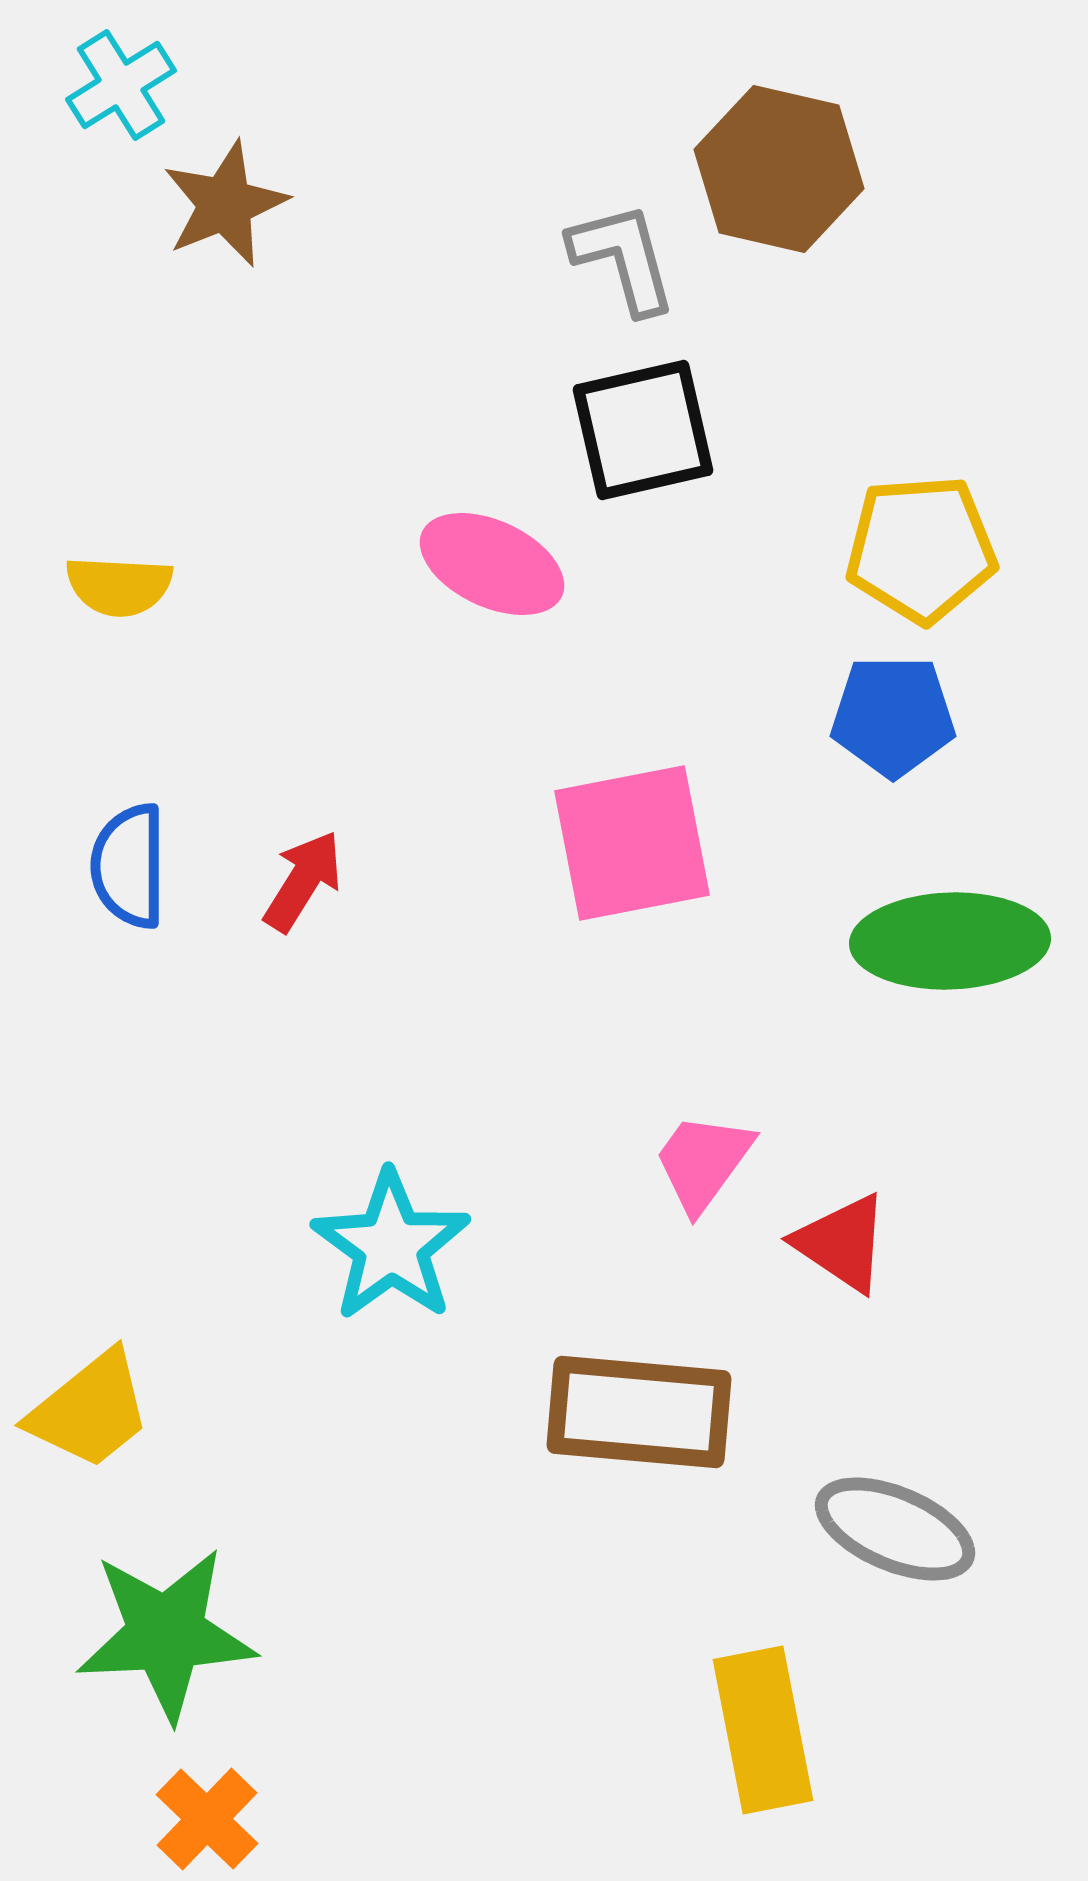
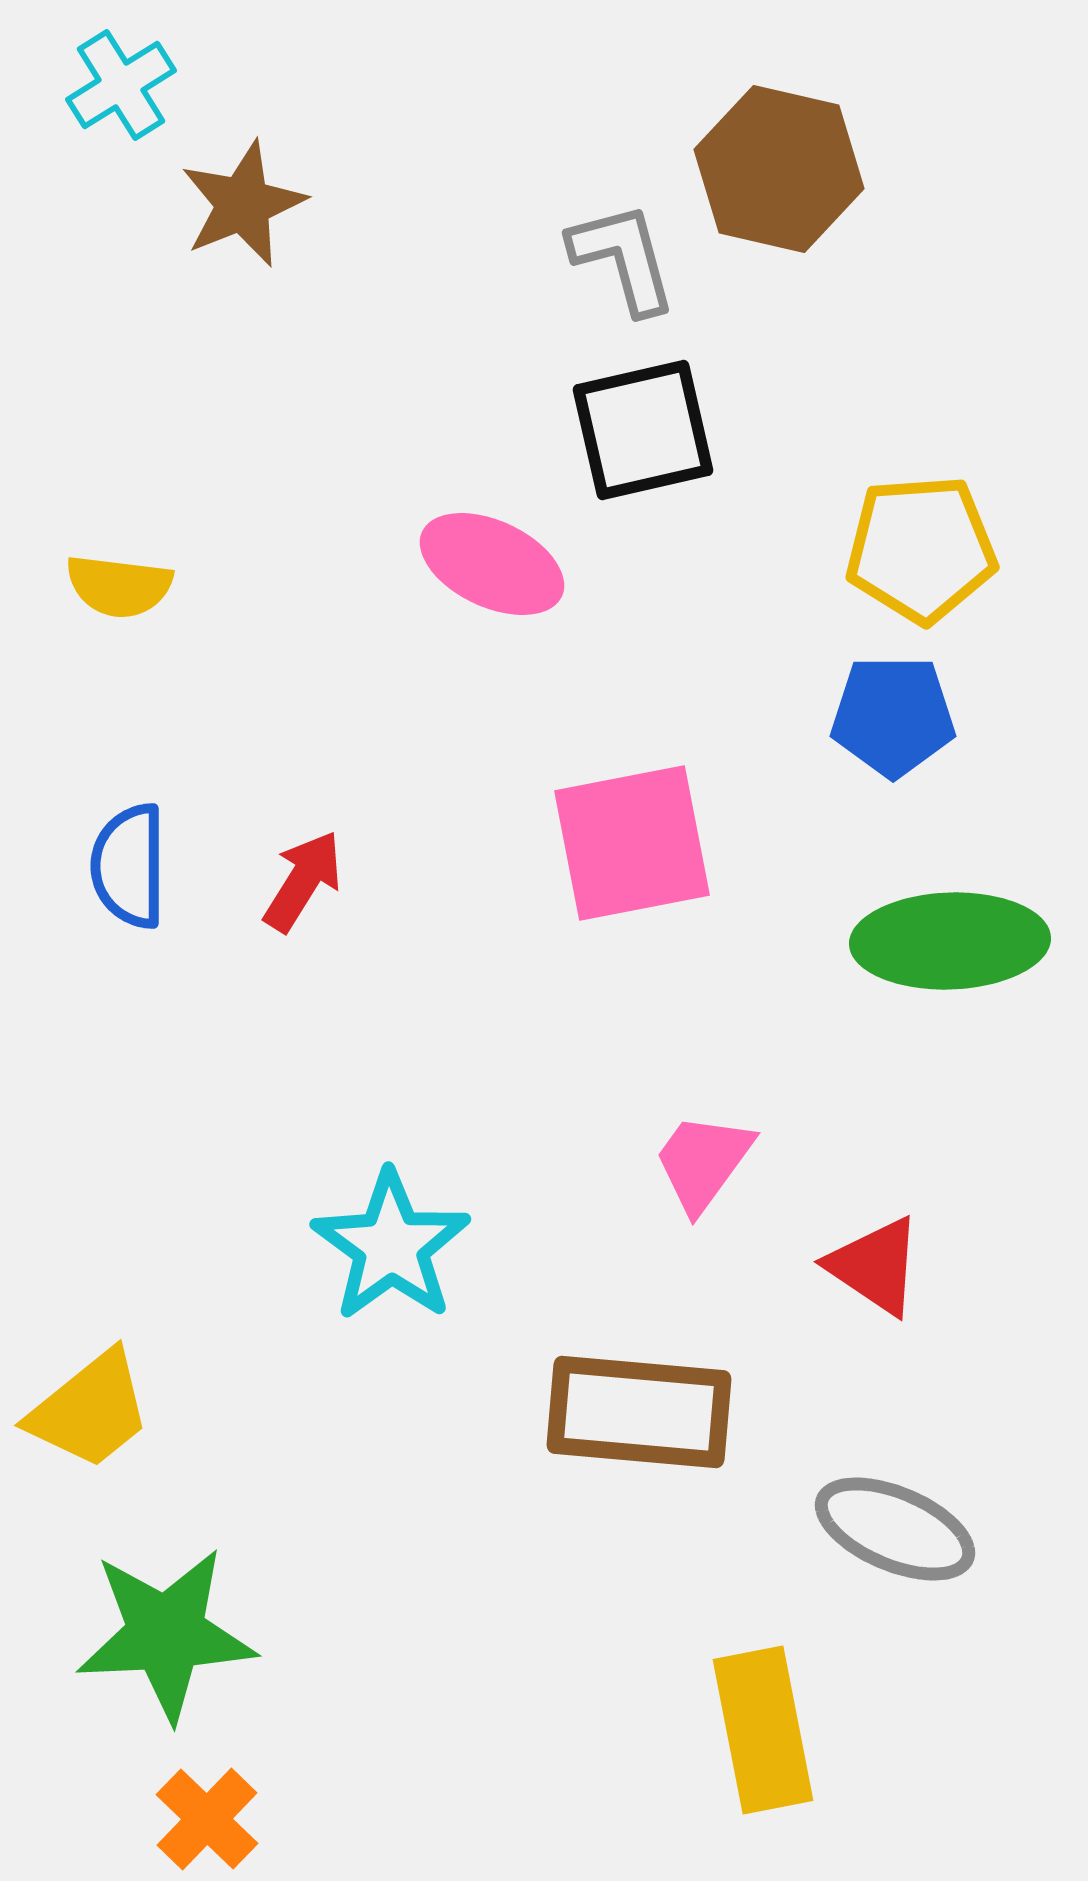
brown star: moved 18 px right
yellow semicircle: rotated 4 degrees clockwise
red triangle: moved 33 px right, 23 px down
